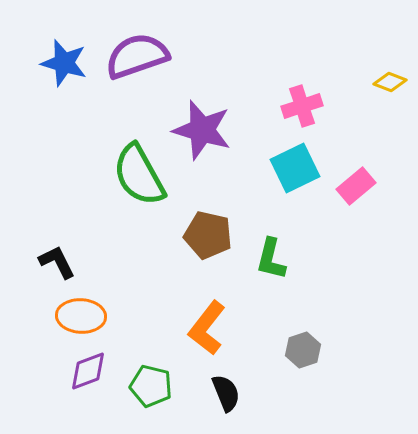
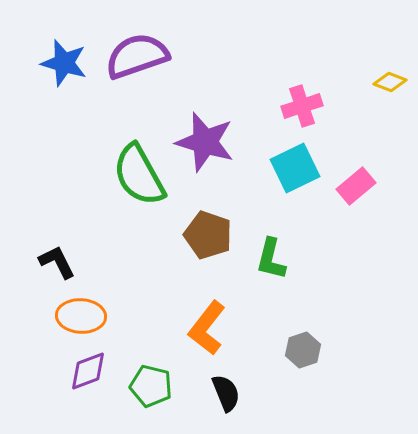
purple star: moved 3 px right, 12 px down
brown pentagon: rotated 6 degrees clockwise
